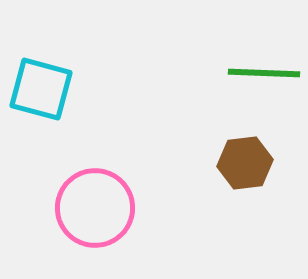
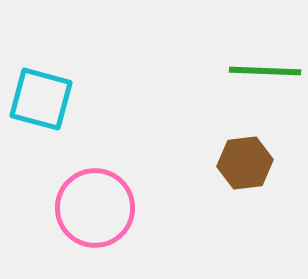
green line: moved 1 px right, 2 px up
cyan square: moved 10 px down
